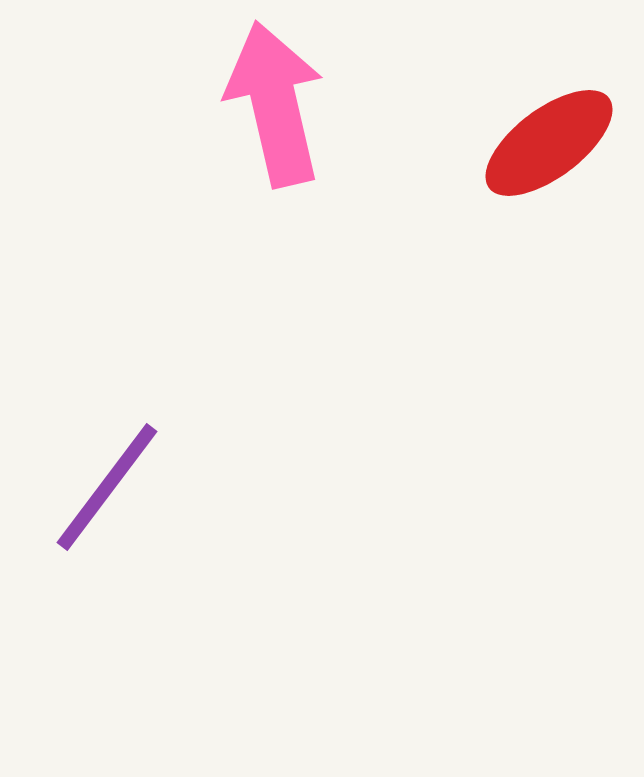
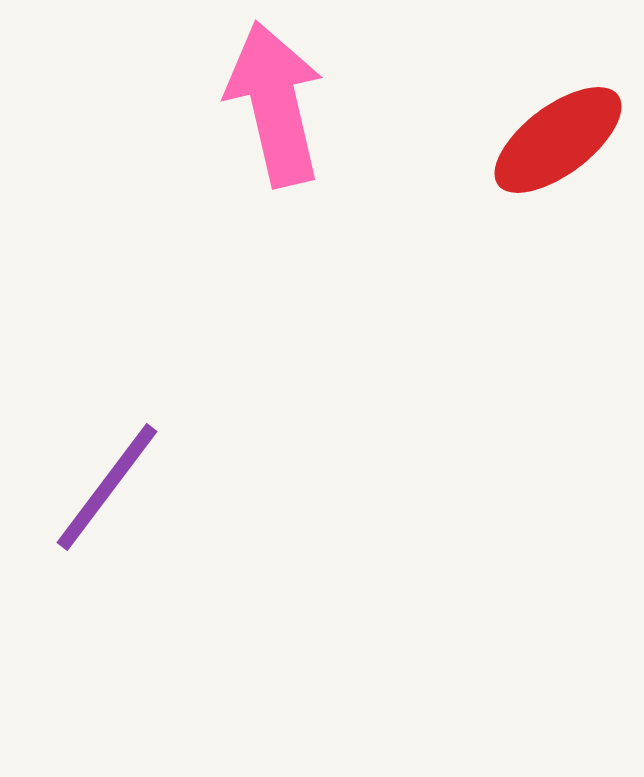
red ellipse: moved 9 px right, 3 px up
